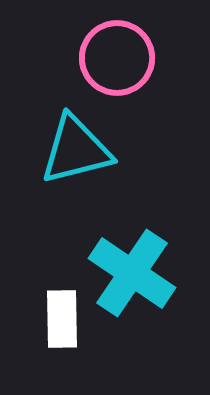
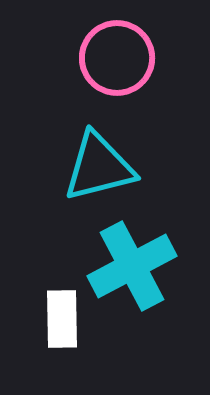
cyan triangle: moved 23 px right, 17 px down
cyan cross: moved 7 px up; rotated 28 degrees clockwise
